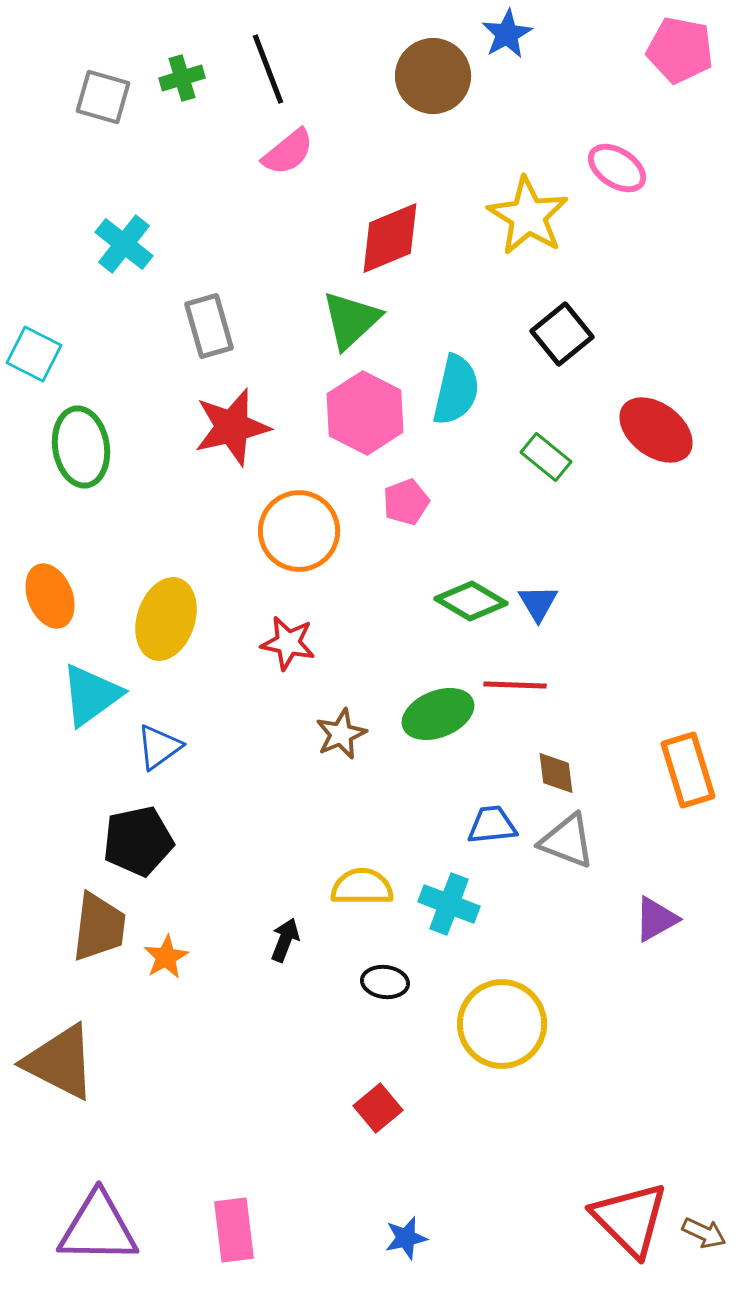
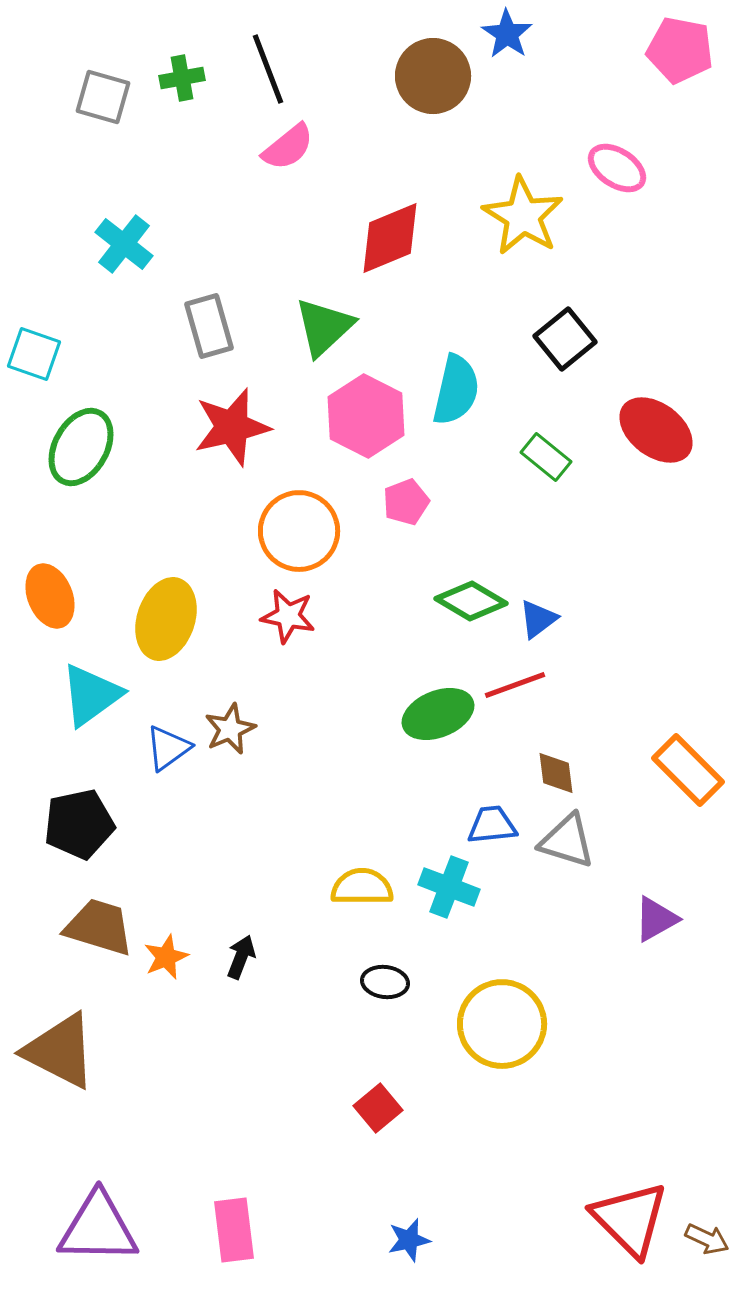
blue star at (507, 34): rotated 9 degrees counterclockwise
green cross at (182, 78): rotated 6 degrees clockwise
pink semicircle at (288, 152): moved 5 px up
yellow star at (528, 216): moved 5 px left
green triangle at (351, 320): moved 27 px left, 7 px down
black square at (562, 334): moved 3 px right, 5 px down
cyan square at (34, 354): rotated 8 degrees counterclockwise
pink hexagon at (365, 413): moved 1 px right, 3 px down
green ellipse at (81, 447): rotated 38 degrees clockwise
blue triangle at (538, 603): moved 16 px down; rotated 24 degrees clockwise
red star at (288, 643): moved 27 px up
red line at (515, 685): rotated 22 degrees counterclockwise
brown star at (341, 734): moved 111 px left, 5 px up
blue triangle at (159, 747): moved 9 px right, 1 px down
orange rectangle at (688, 770): rotated 28 degrees counterclockwise
black pentagon at (138, 841): moved 59 px left, 17 px up
gray triangle at (567, 841): rotated 4 degrees counterclockwise
cyan cross at (449, 904): moved 17 px up
brown trapezoid at (99, 927): rotated 80 degrees counterclockwise
black arrow at (285, 940): moved 44 px left, 17 px down
orange star at (166, 957): rotated 6 degrees clockwise
brown triangle at (60, 1062): moved 11 px up
brown arrow at (704, 1233): moved 3 px right, 6 px down
blue star at (406, 1238): moved 3 px right, 2 px down
